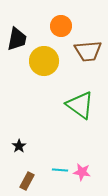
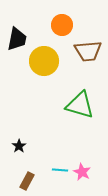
orange circle: moved 1 px right, 1 px up
green triangle: rotated 20 degrees counterclockwise
pink star: rotated 18 degrees clockwise
